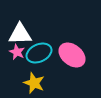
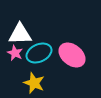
pink star: moved 2 px left, 1 px down
